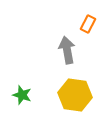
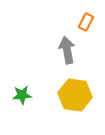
orange rectangle: moved 2 px left, 2 px up
green star: rotated 24 degrees counterclockwise
